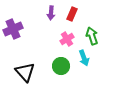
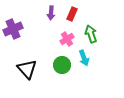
green arrow: moved 1 px left, 2 px up
green circle: moved 1 px right, 1 px up
black triangle: moved 2 px right, 3 px up
